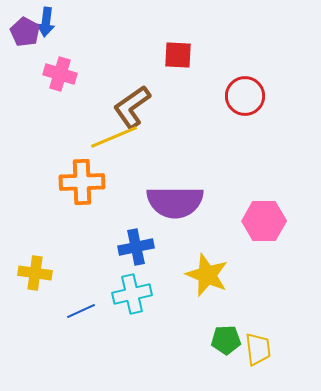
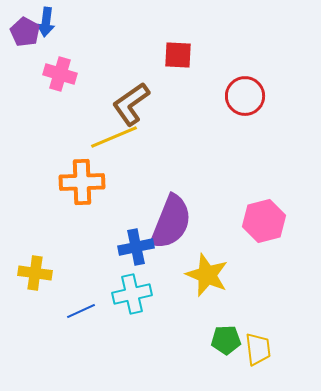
brown L-shape: moved 1 px left, 3 px up
purple semicircle: moved 4 px left, 20 px down; rotated 68 degrees counterclockwise
pink hexagon: rotated 15 degrees counterclockwise
